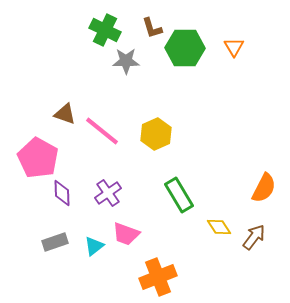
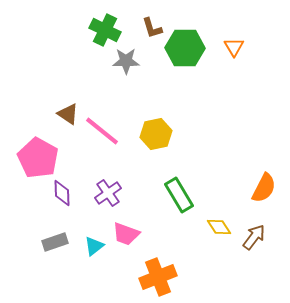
brown triangle: moved 3 px right; rotated 15 degrees clockwise
yellow hexagon: rotated 12 degrees clockwise
